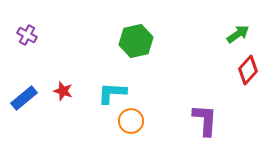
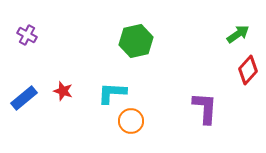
purple L-shape: moved 12 px up
